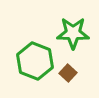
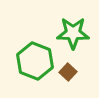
brown square: moved 1 px up
